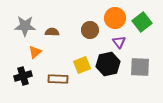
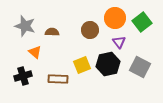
gray star: rotated 15 degrees clockwise
orange triangle: rotated 40 degrees counterclockwise
gray square: rotated 25 degrees clockwise
